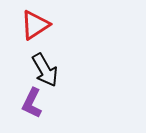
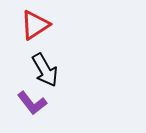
purple L-shape: rotated 64 degrees counterclockwise
